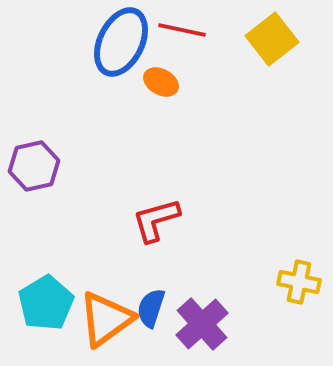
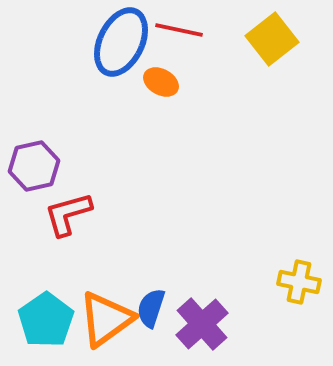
red line: moved 3 px left
red L-shape: moved 88 px left, 6 px up
cyan pentagon: moved 17 px down; rotated 4 degrees counterclockwise
